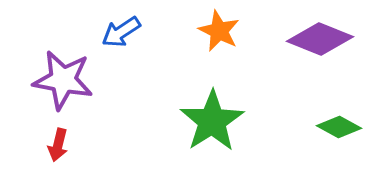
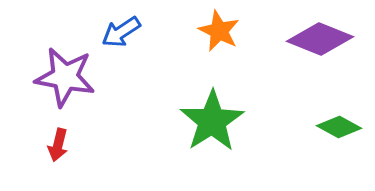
purple star: moved 2 px right, 3 px up
